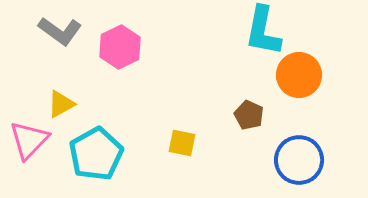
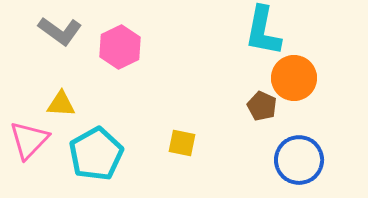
orange circle: moved 5 px left, 3 px down
yellow triangle: rotated 32 degrees clockwise
brown pentagon: moved 13 px right, 9 px up
